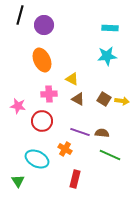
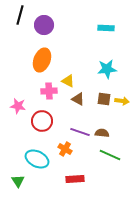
cyan rectangle: moved 4 px left
cyan star: moved 13 px down
orange ellipse: rotated 45 degrees clockwise
yellow triangle: moved 4 px left, 2 px down
pink cross: moved 3 px up
brown square: rotated 24 degrees counterclockwise
red rectangle: rotated 72 degrees clockwise
